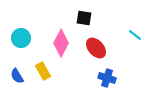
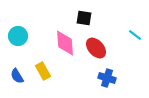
cyan circle: moved 3 px left, 2 px up
pink diamond: moved 4 px right; rotated 32 degrees counterclockwise
